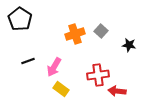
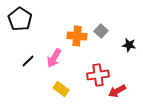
orange cross: moved 2 px right, 2 px down; rotated 24 degrees clockwise
black line: rotated 24 degrees counterclockwise
pink arrow: moved 9 px up
red arrow: rotated 36 degrees counterclockwise
